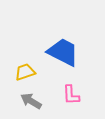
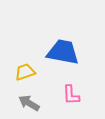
blue trapezoid: rotated 16 degrees counterclockwise
gray arrow: moved 2 px left, 2 px down
